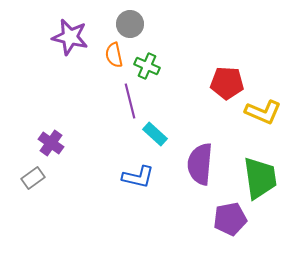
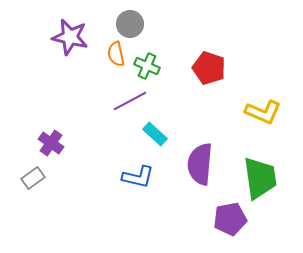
orange semicircle: moved 2 px right, 1 px up
red pentagon: moved 18 px left, 15 px up; rotated 16 degrees clockwise
purple line: rotated 76 degrees clockwise
